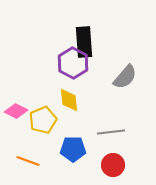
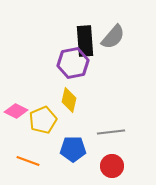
black rectangle: moved 1 px right, 1 px up
purple hexagon: rotated 20 degrees clockwise
gray semicircle: moved 12 px left, 40 px up
yellow diamond: rotated 20 degrees clockwise
red circle: moved 1 px left, 1 px down
